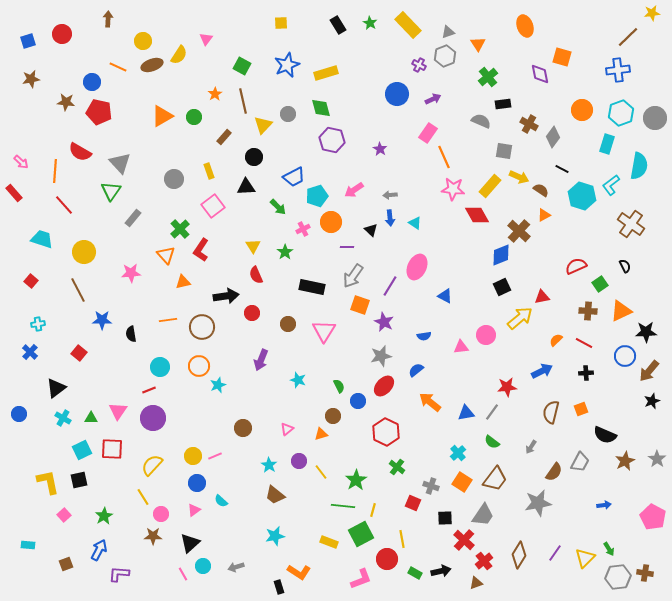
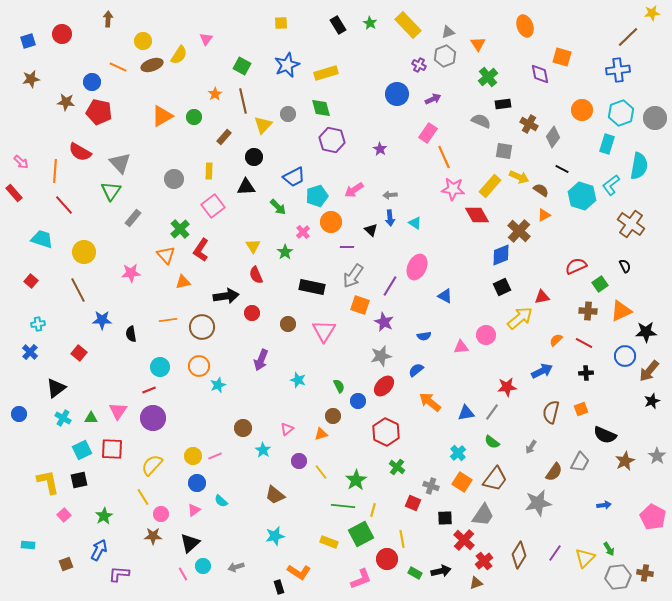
yellow rectangle at (209, 171): rotated 21 degrees clockwise
pink cross at (303, 229): moved 3 px down; rotated 16 degrees counterclockwise
gray star at (657, 459): moved 3 px up
cyan star at (269, 465): moved 6 px left, 15 px up
